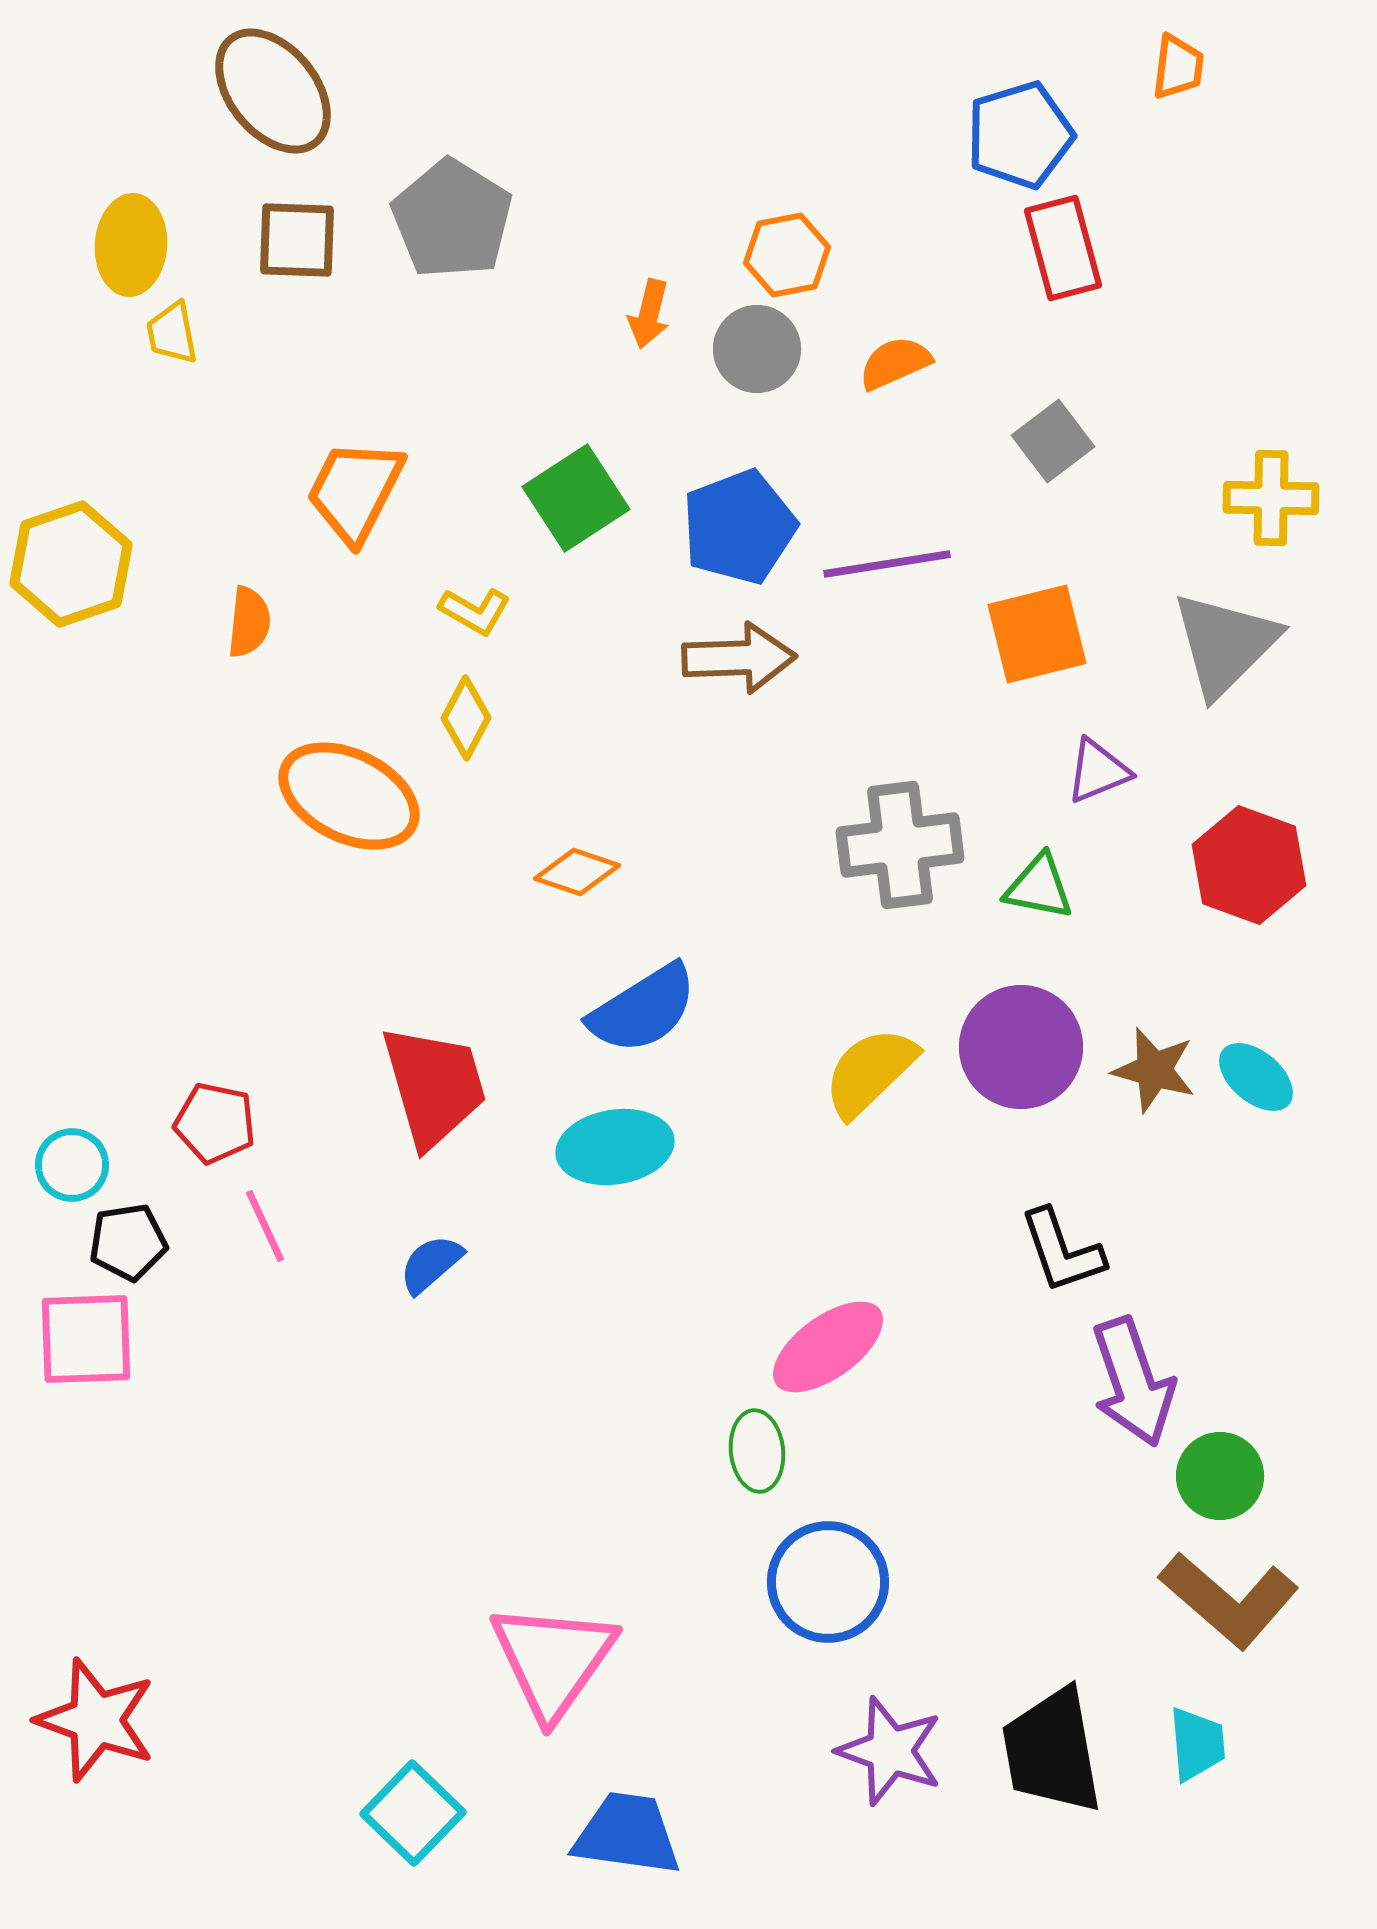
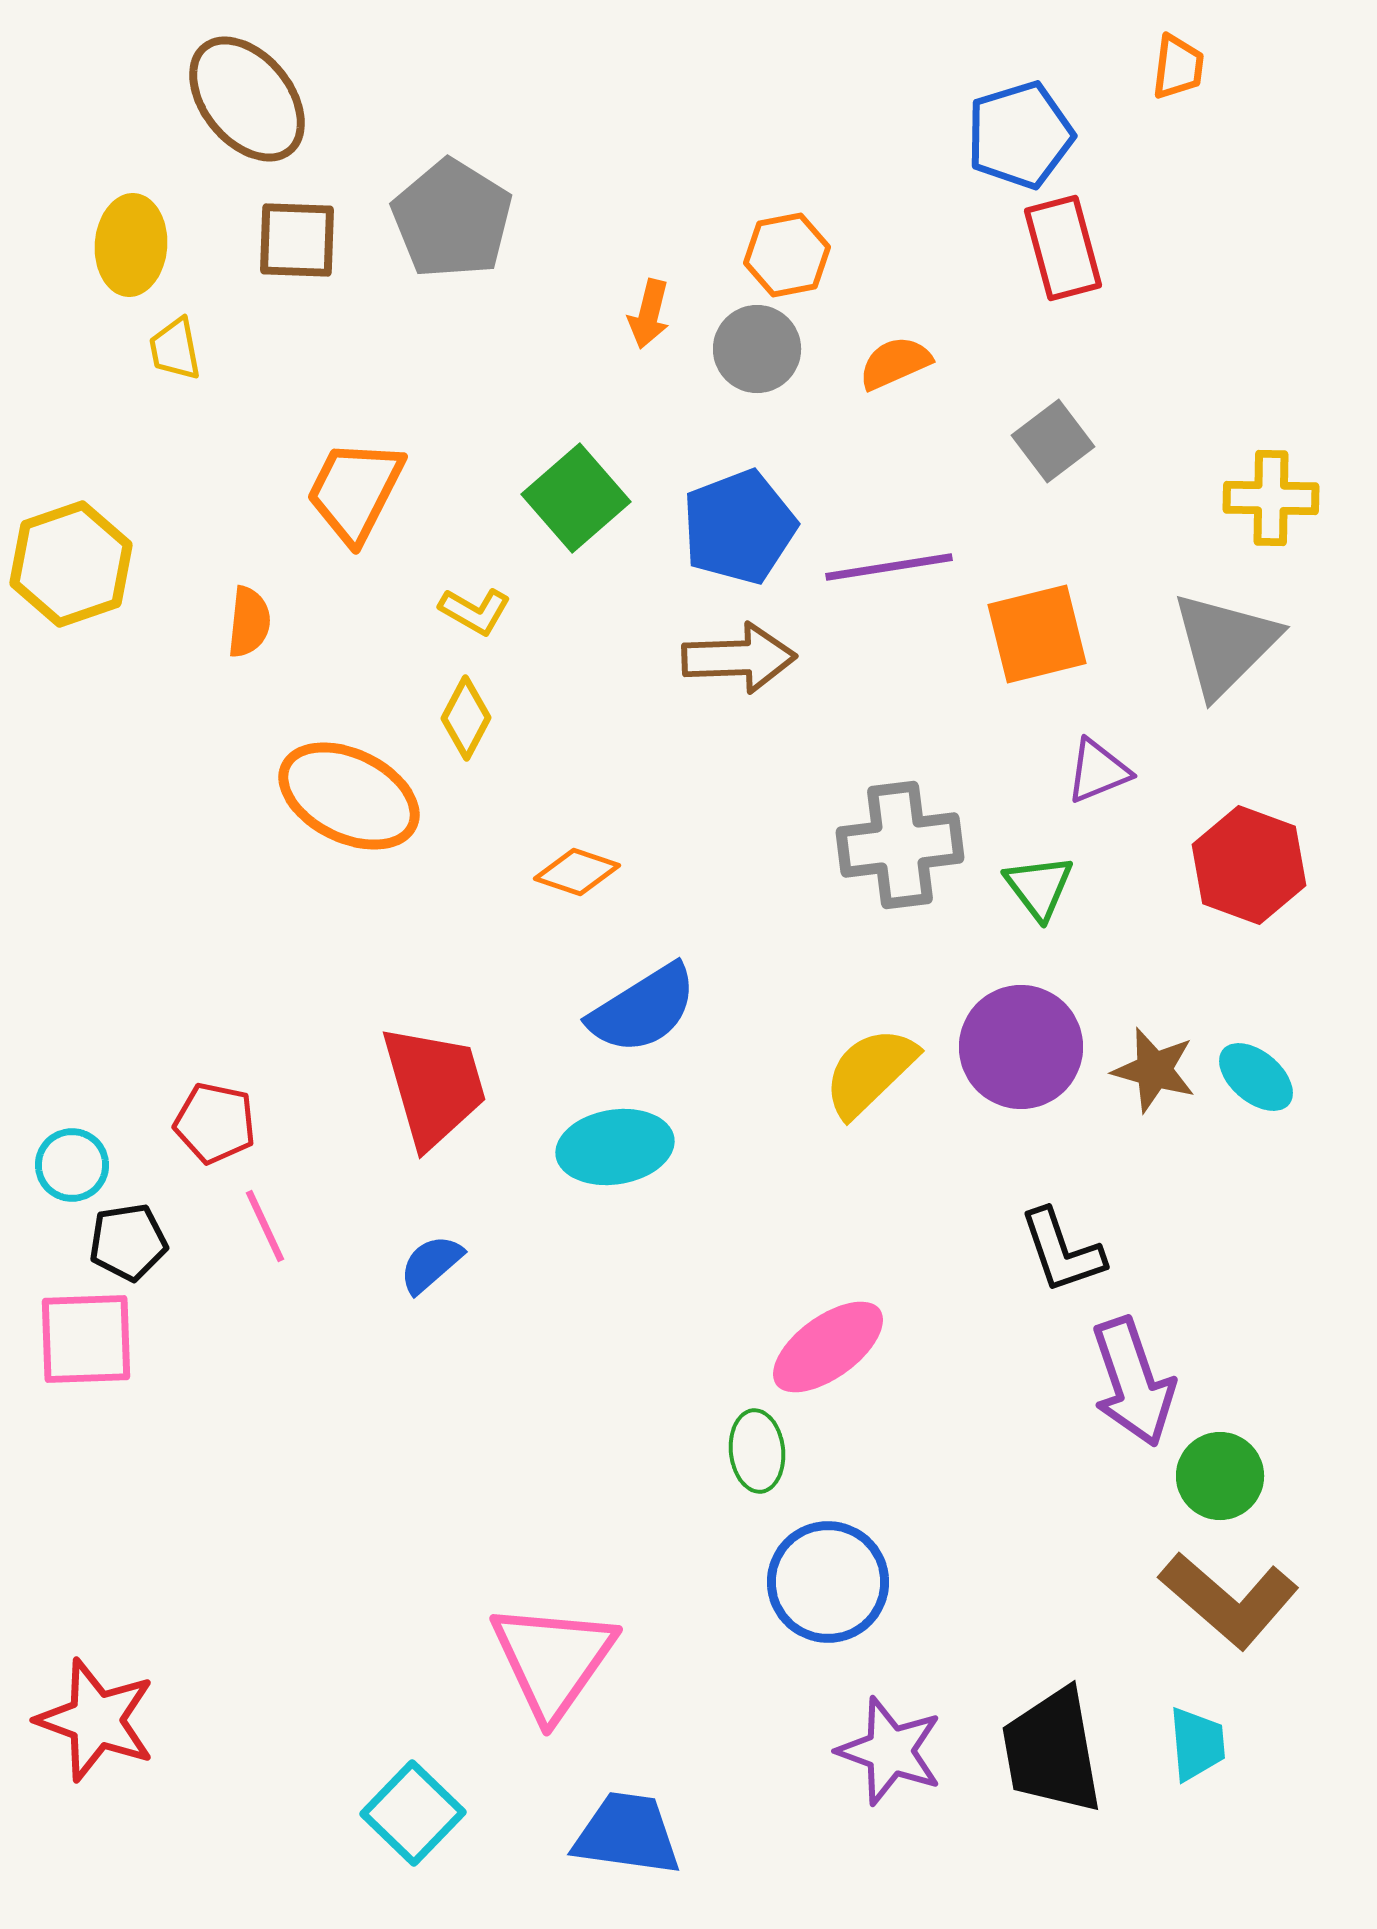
brown ellipse at (273, 91): moved 26 px left, 8 px down
yellow trapezoid at (172, 333): moved 3 px right, 16 px down
green square at (576, 498): rotated 8 degrees counterclockwise
purple line at (887, 564): moved 2 px right, 3 px down
green triangle at (1039, 887): rotated 42 degrees clockwise
